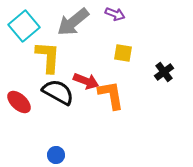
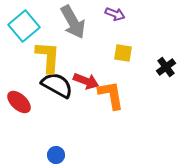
gray arrow: rotated 80 degrees counterclockwise
black cross: moved 2 px right, 5 px up
black semicircle: moved 1 px left, 7 px up
